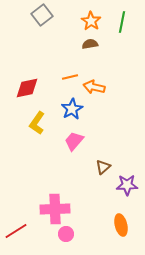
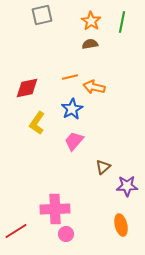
gray square: rotated 25 degrees clockwise
purple star: moved 1 px down
